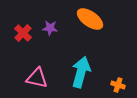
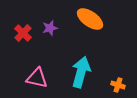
purple star: rotated 21 degrees counterclockwise
